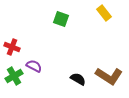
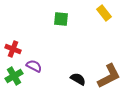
green square: rotated 14 degrees counterclockwise
red cross: moved 1 px right, 2 px down
brown L-shape: rotated 60 degrees counterclockwise
